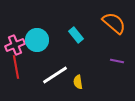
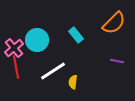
orange semicircle: rotated 95 degrees clockwise
pink cross: moved 1 px left, 3 px down; rotated 18 degrees counterclockwise
white line: moved 2 px left, 4 px up
yellow semicircle: moved 5 px left; rotated 16 degrees clockwise
